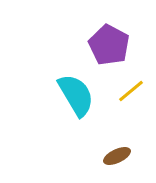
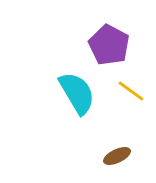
yellow line: rotated 76 degrees clockwise
cyan semicircle: moved 1 px right, 2 px up
